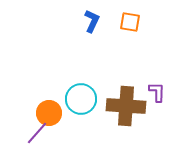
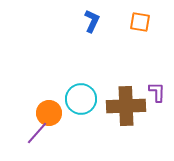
orange square: moved 10 px right
brown cross: rotated 6 degrees counterclockwise
